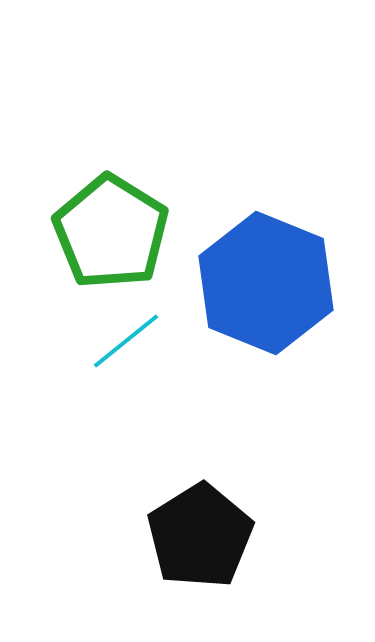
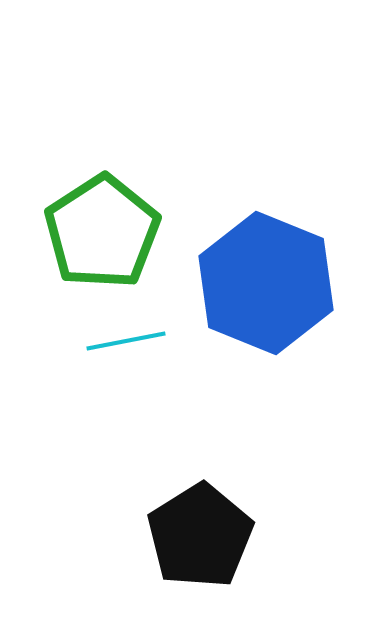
green pentagon: moved 9 px left; rotated 7 degrees clockwise
cyan line: rotated 28 degrees clockwise
